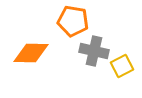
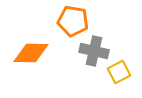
yellow square: moved 3 px left, 6 px down
